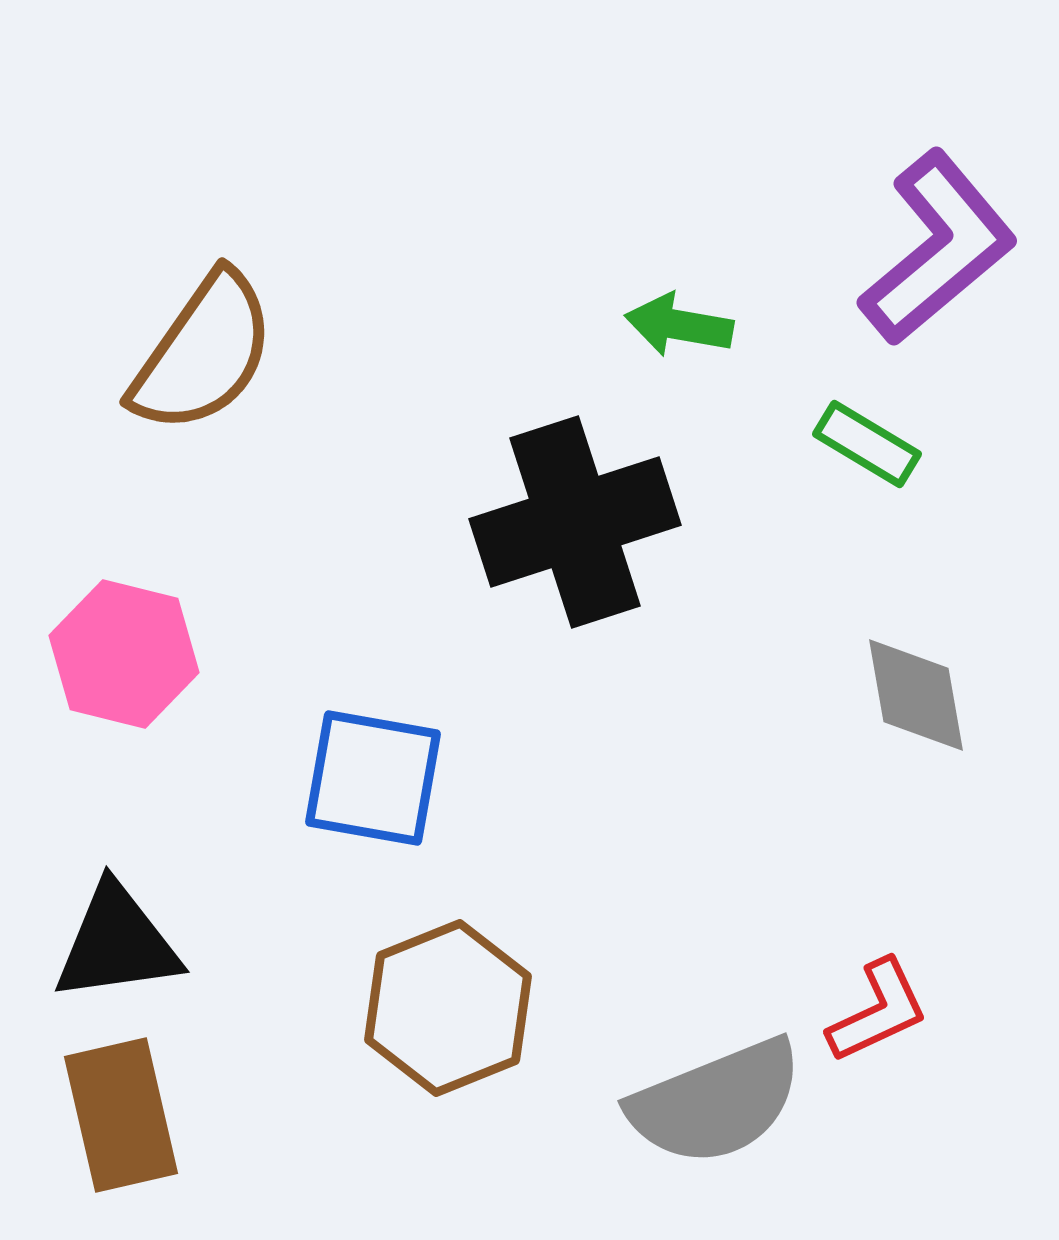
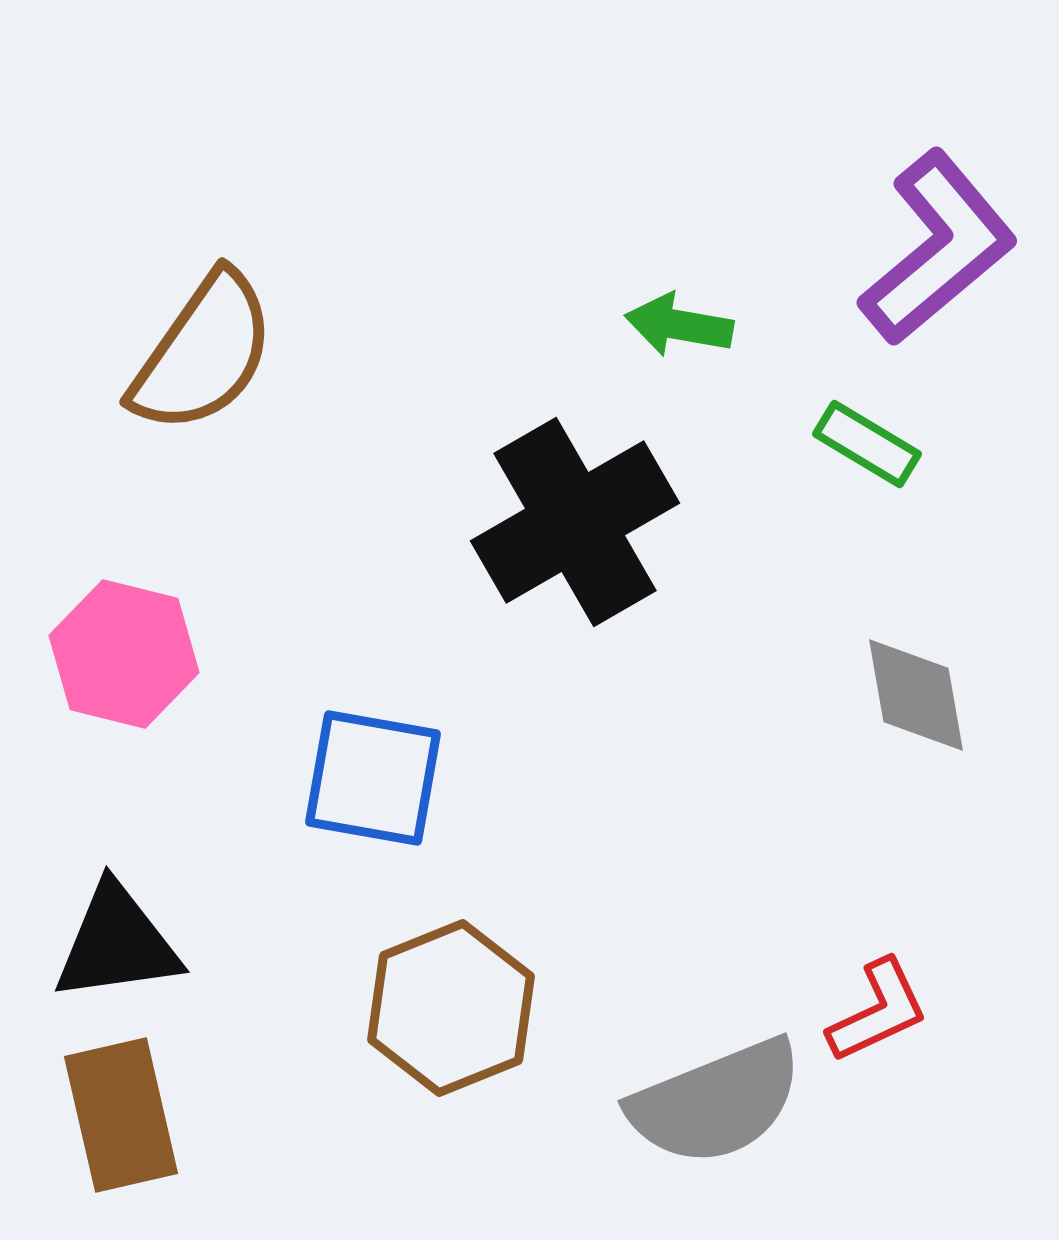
black cross: rotated 12 degrees counterclockwise
brown hexagon: moved 3 px right
